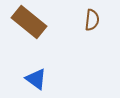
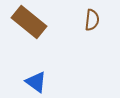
blue triangle: moved 3 px down
